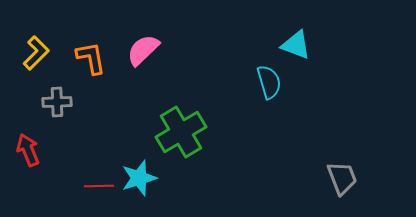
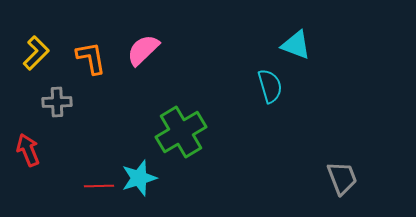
cyan semicircle: moved 1 px right, 4 px down
